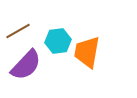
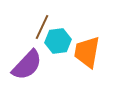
brown line: moved 24 px right, 4 px up; rotated 35 degrees counterclockwise
purple semicircle: moved 1 px right
